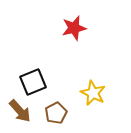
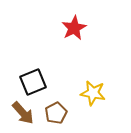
red star: rotated 15 degrees counterclockwise
yellow star: rotated 15 degrees counterclockwise
brown arrow: moved 3 px right, 2 px down
